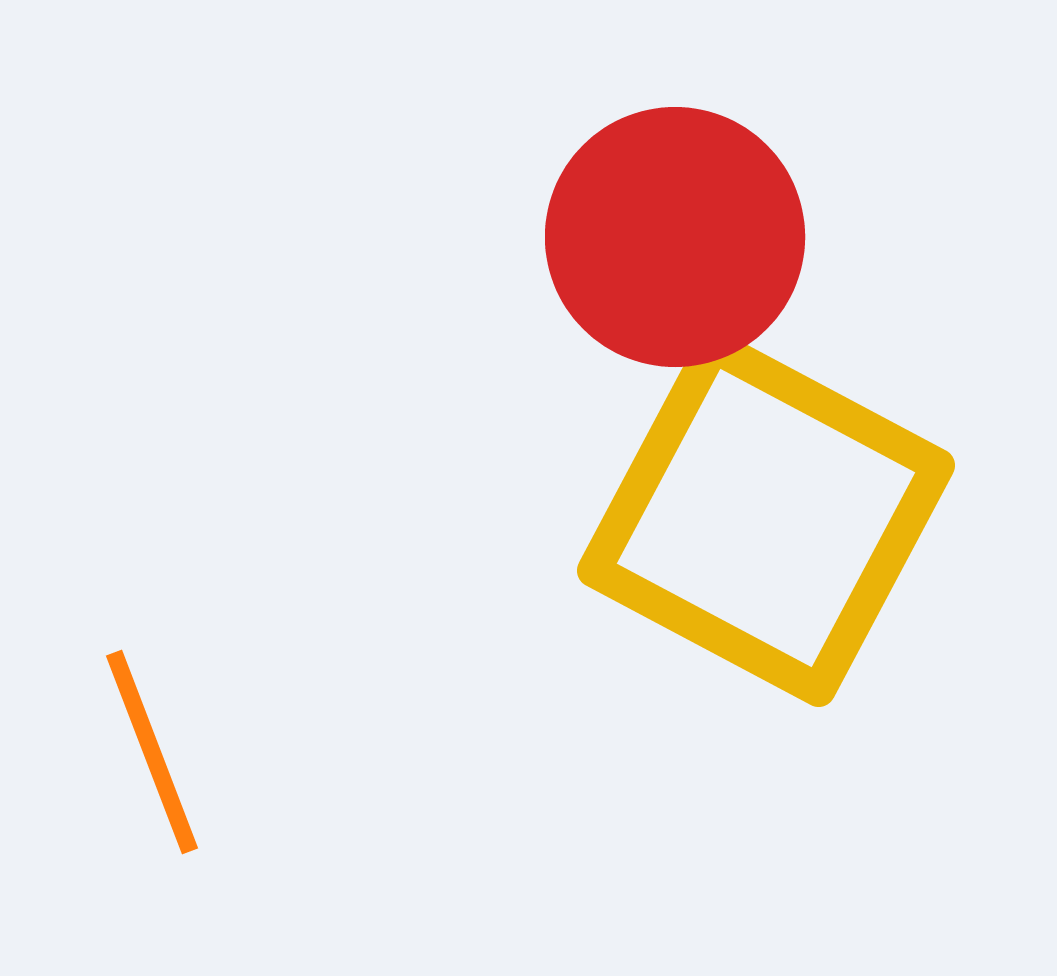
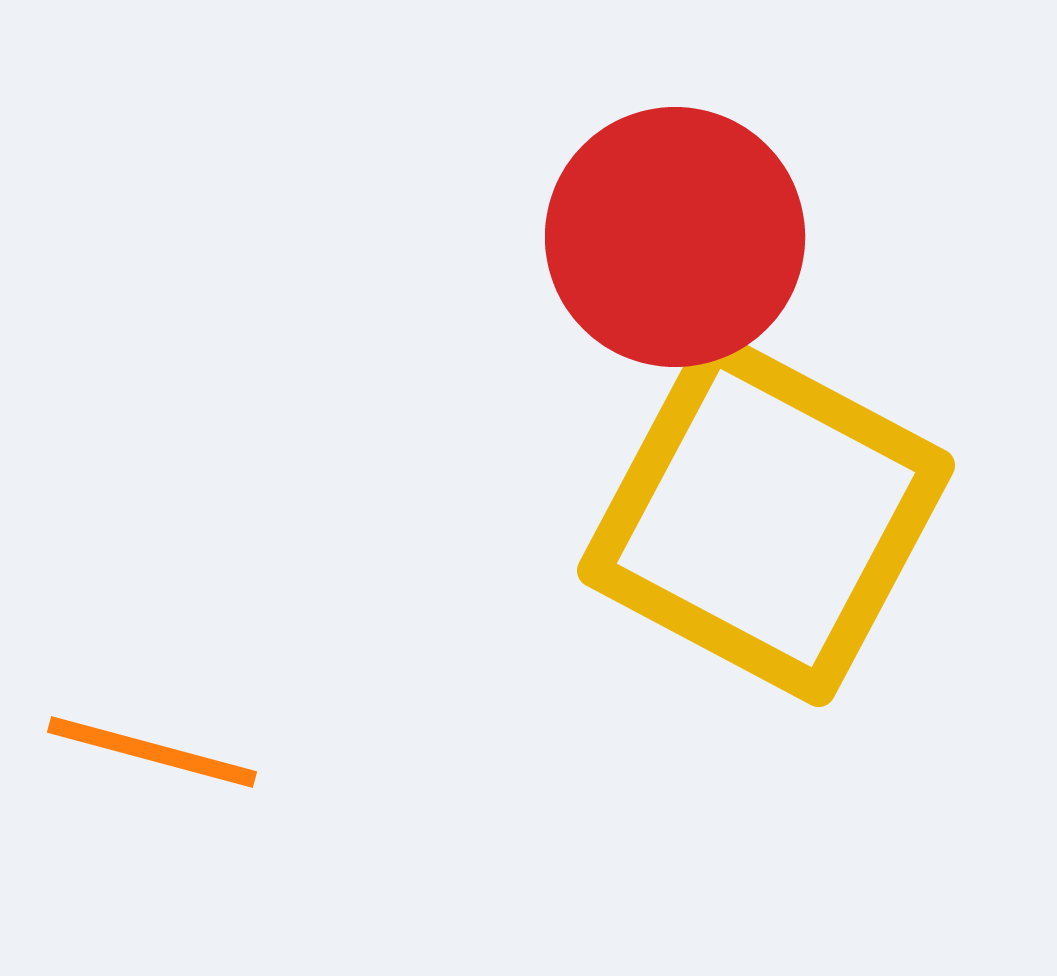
orange line: rotated 54 degrees counterclockwise
